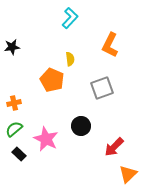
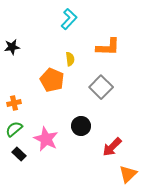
cyan L-shape: moved 1 px left, 1 px down
orange L-shape: moved 2 px left, 2 px down; rotated 115 degrees counterclockwise
gray square: moved 1 px left, 1 px up; rotated 25 degrees counterclockwise
red arrow: moved 2 px left
